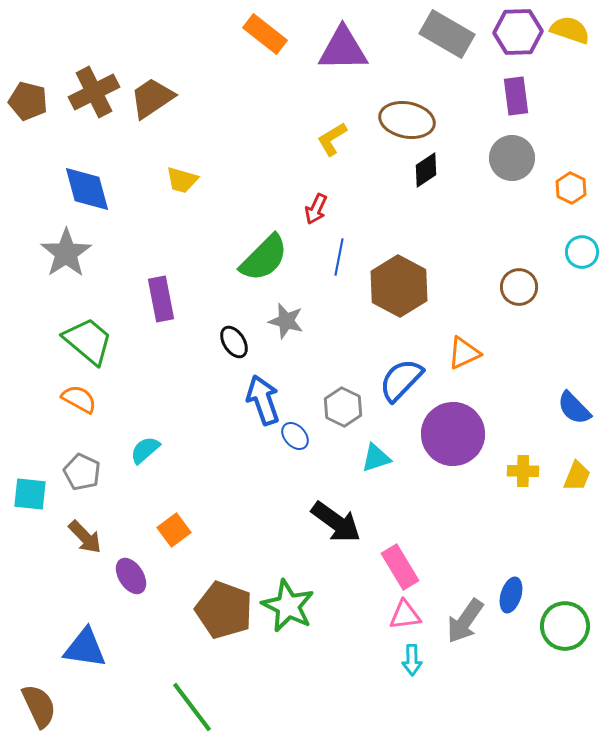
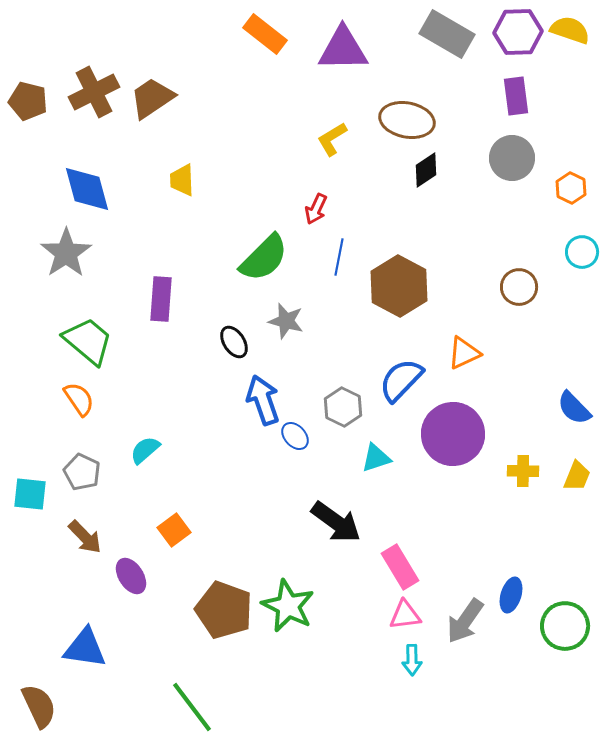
yellow trapezoid at (182, 180): rotated 72 degrees clockwise
purple rectangle at (161, 299): rotated 15 degrees clockwise
orange semicircle at (79, 399): rotated 27 degrees clockwise
